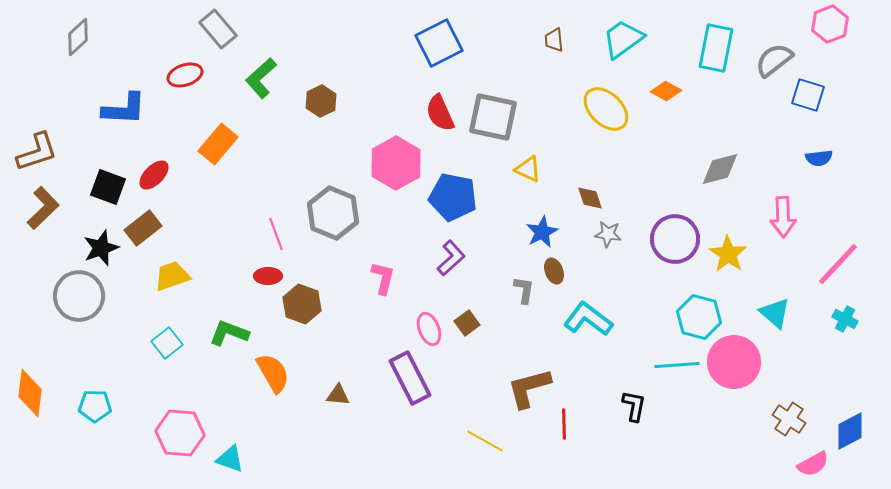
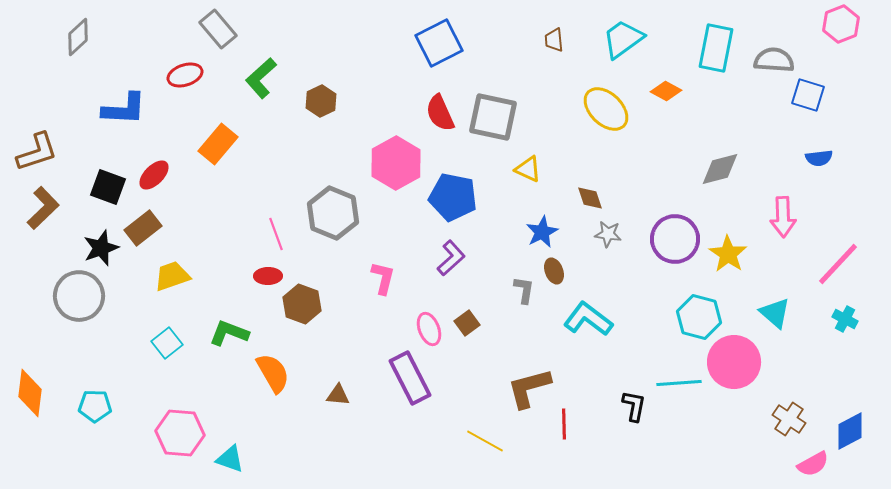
pink hexagon at (830, 24): moved 11 px right
gray semicircle at (774, 60): rotated 42 degrees clockwise
cyan line at (677, 365): moved 2 px right, 18 px down
